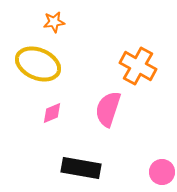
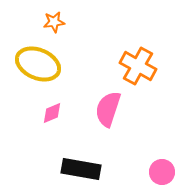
black rectangle: moved 1 px down
